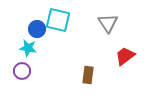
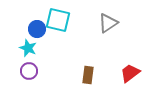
gray triangle: rotated 30 degrees clockwise
cyan star: rotated 12 degrees clockwise
red trapezoid: moved 5 px right, 17 px down
purple circle: moved 7 px right
